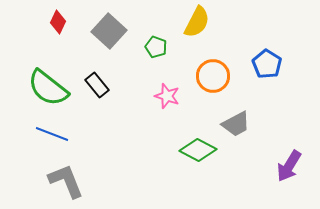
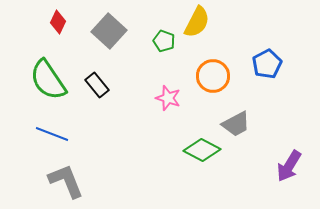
green pentagon: moved 8 px right, 6 px up
blue pentagon: rotated 12 degrees clockwise
green semicircle: moved 8 px up; rotated 18 degrees clockwise
pink star: moved 1 px right, 2 px down
green diamond: moved 4 px right
